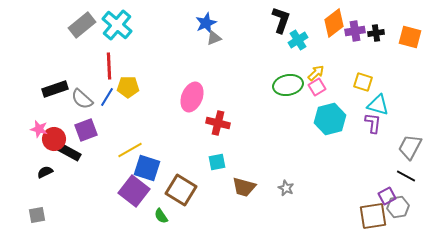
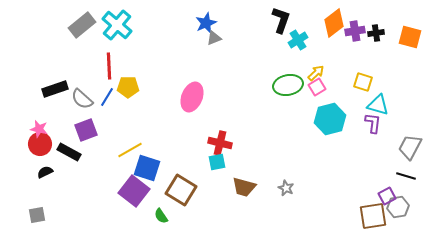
red cross at (218, 123): moved 2 px right, 20 px down
red circle at (54, 139): moved 14 px left, 5 px down
black line at (406, 176): rotated 12 degrees counterclockwise
